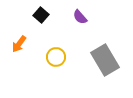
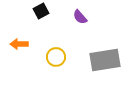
black square: moved 4 px up; rotated 21 degrees clockwise
orange arrow: rotated 54 degrees clockwise
gray rectangle: rotated 68 degrees counterclockwise
